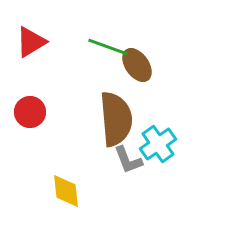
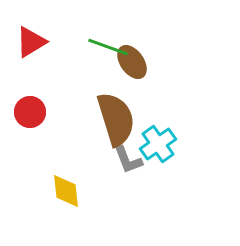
brown ellipse: moved 5 px left, 3 px up
brown semicircle: rotated 12 degrees counterclockwise
